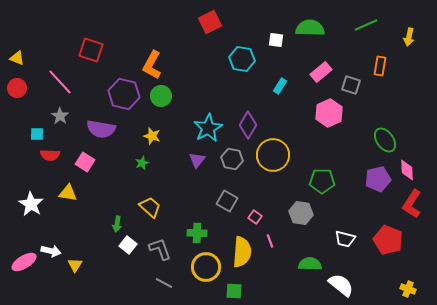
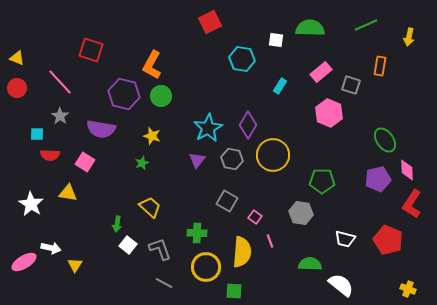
pink hexagon at (329, 113): rotated 12 degrees counterclockwise
white arrow at (51, 251): moved 3 px up
